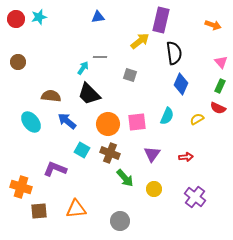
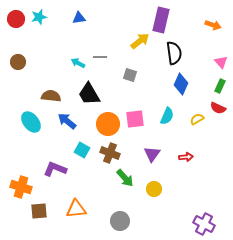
blue triangle: moved 19 px left, 1 px down
cyan arrow: moved 5 px left, 5 px up; rotated 96 degrees counterclockwise
black trapezoid: rotated 15 degrees clockwise
pink square: moved 2 px left, 3 px up
purple cross: moved 9 px right, 27 px down; rotated 10 degrees counterclockwise
